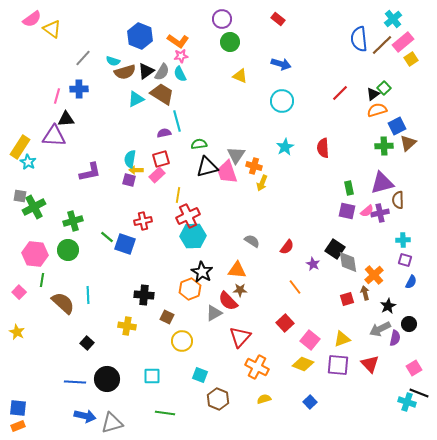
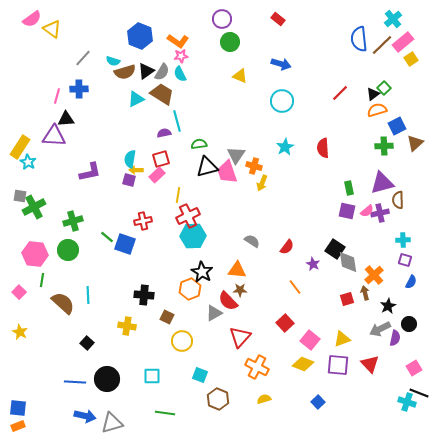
brown triangle at (408, 143): moved 7 px right
yellow star at (17, 332): moved 3 px right
blue square at (310, 402): moved 8 px right
